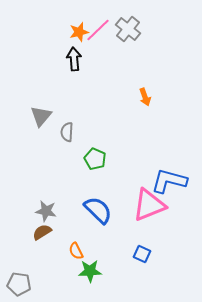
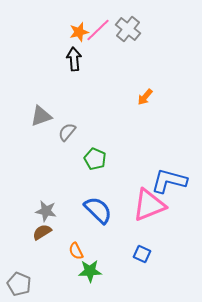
orange arrow: rotated 60 degrees clockwise
gray triangle: rotated 30 degrees clockwise
gray semicircle: rotated 36 degrees clockwise
gray pentagon: rotated 15 degrees clockwise
